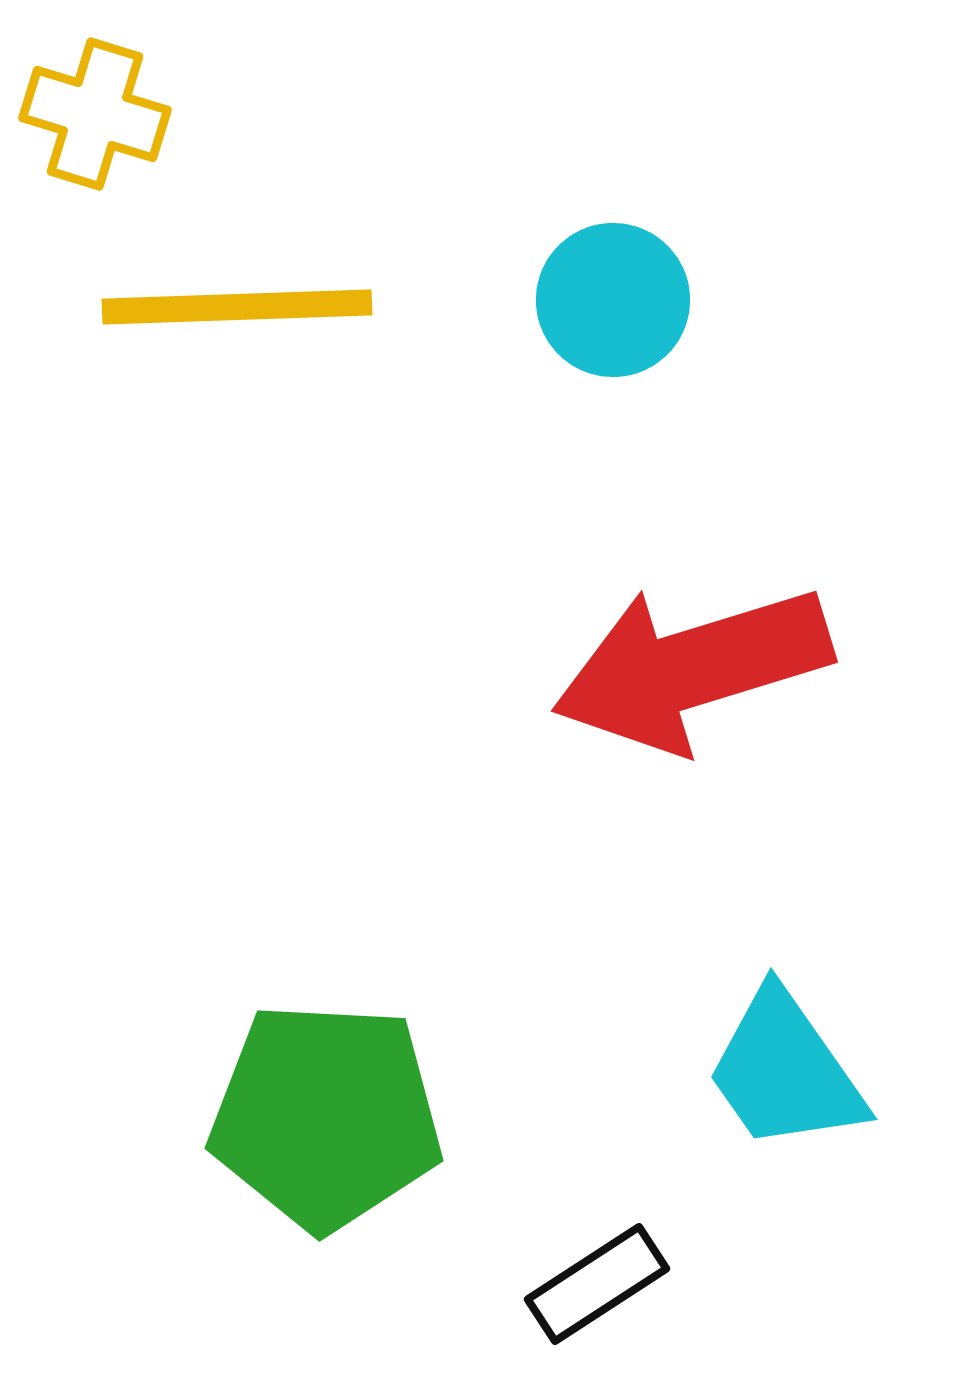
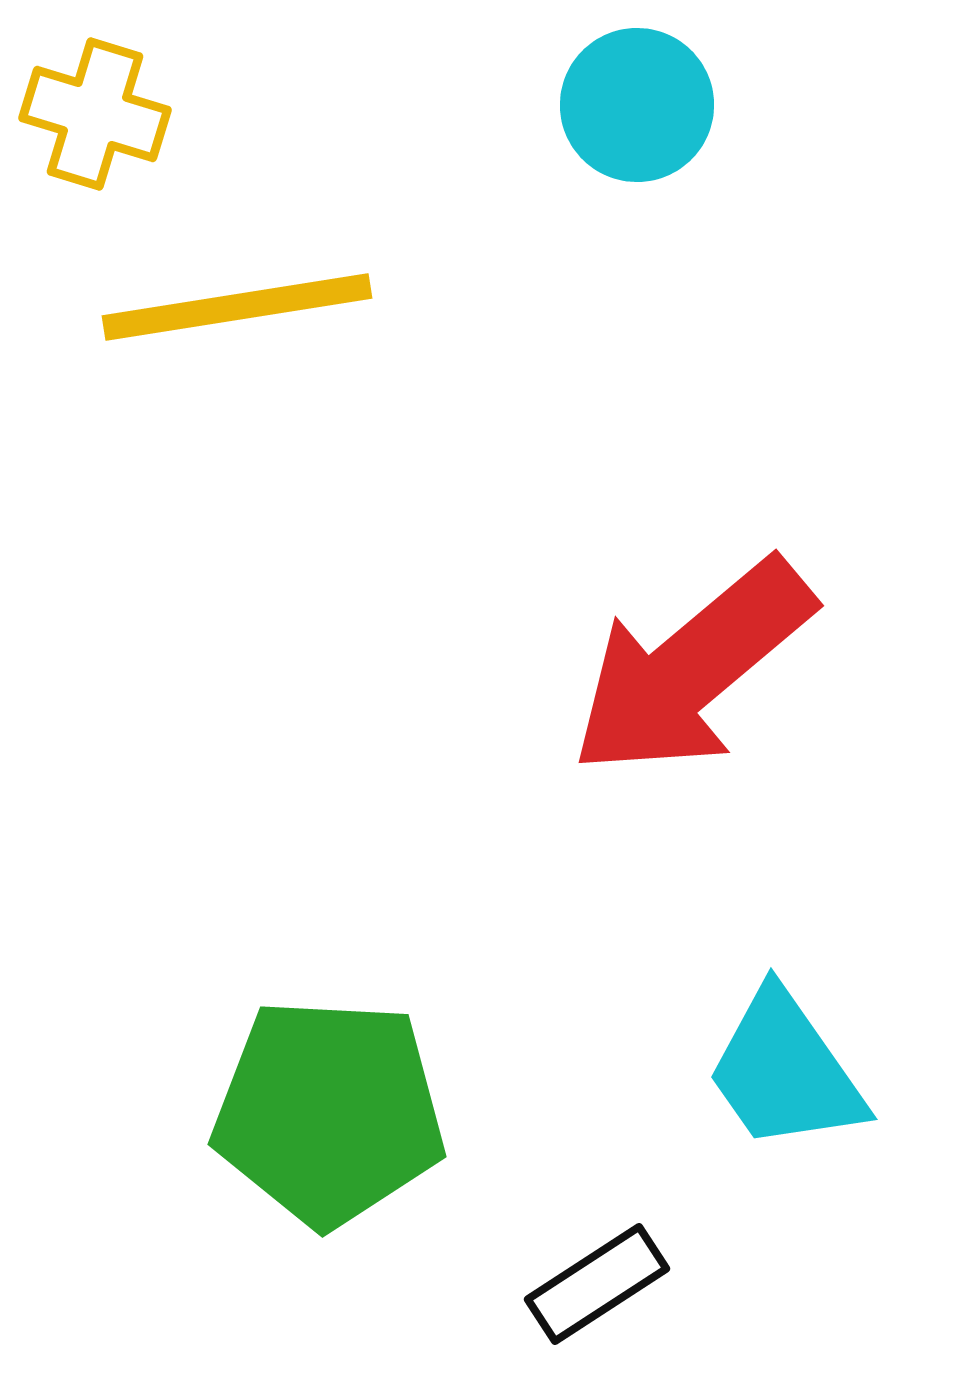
cyan circle: moved 24 px right, 195 px up
yellow line: rotated 7 degrees counterclockwise
red arrow: rotated 23 degrees counterclockwise
green pentagon: moved 3 px right, 4 px up
